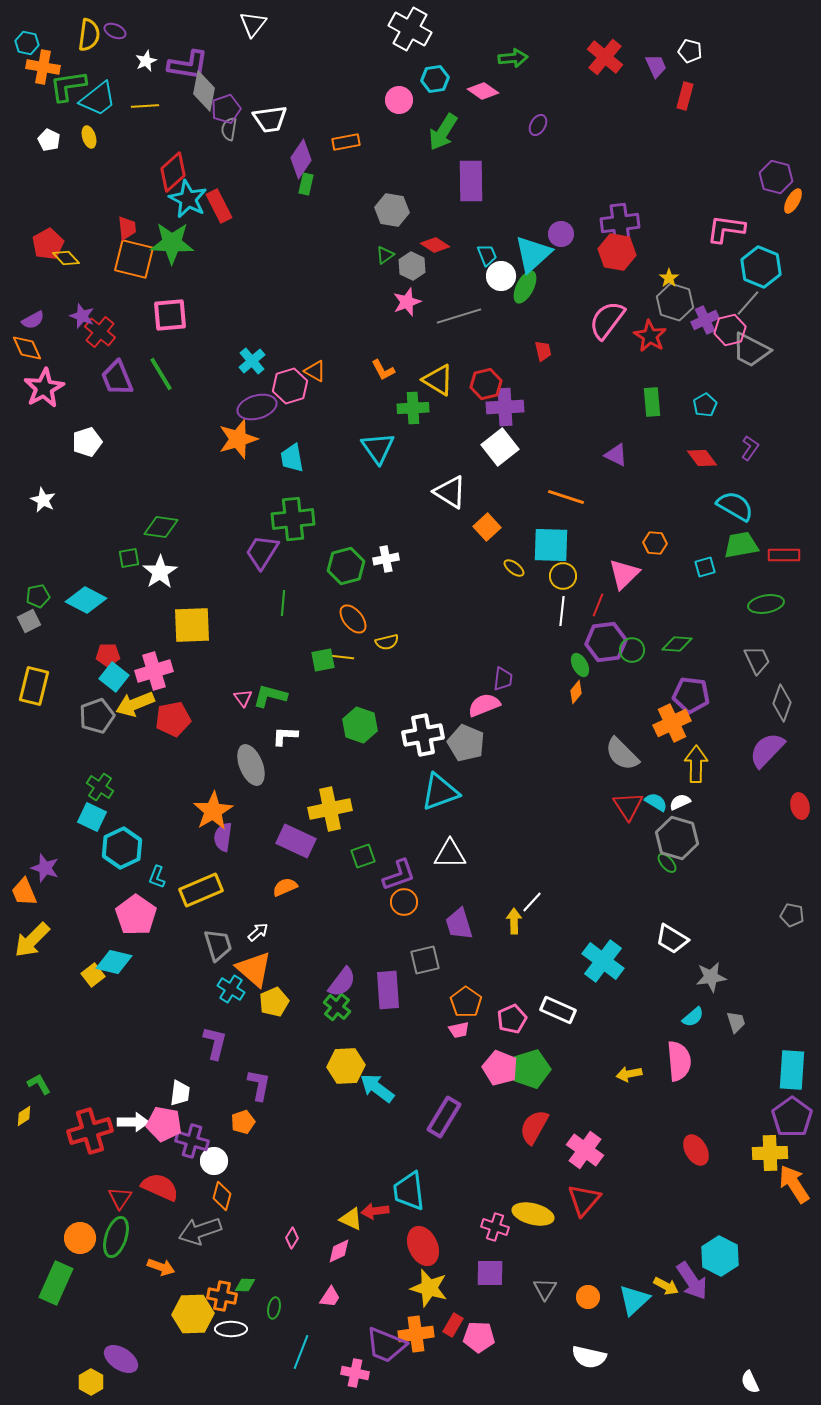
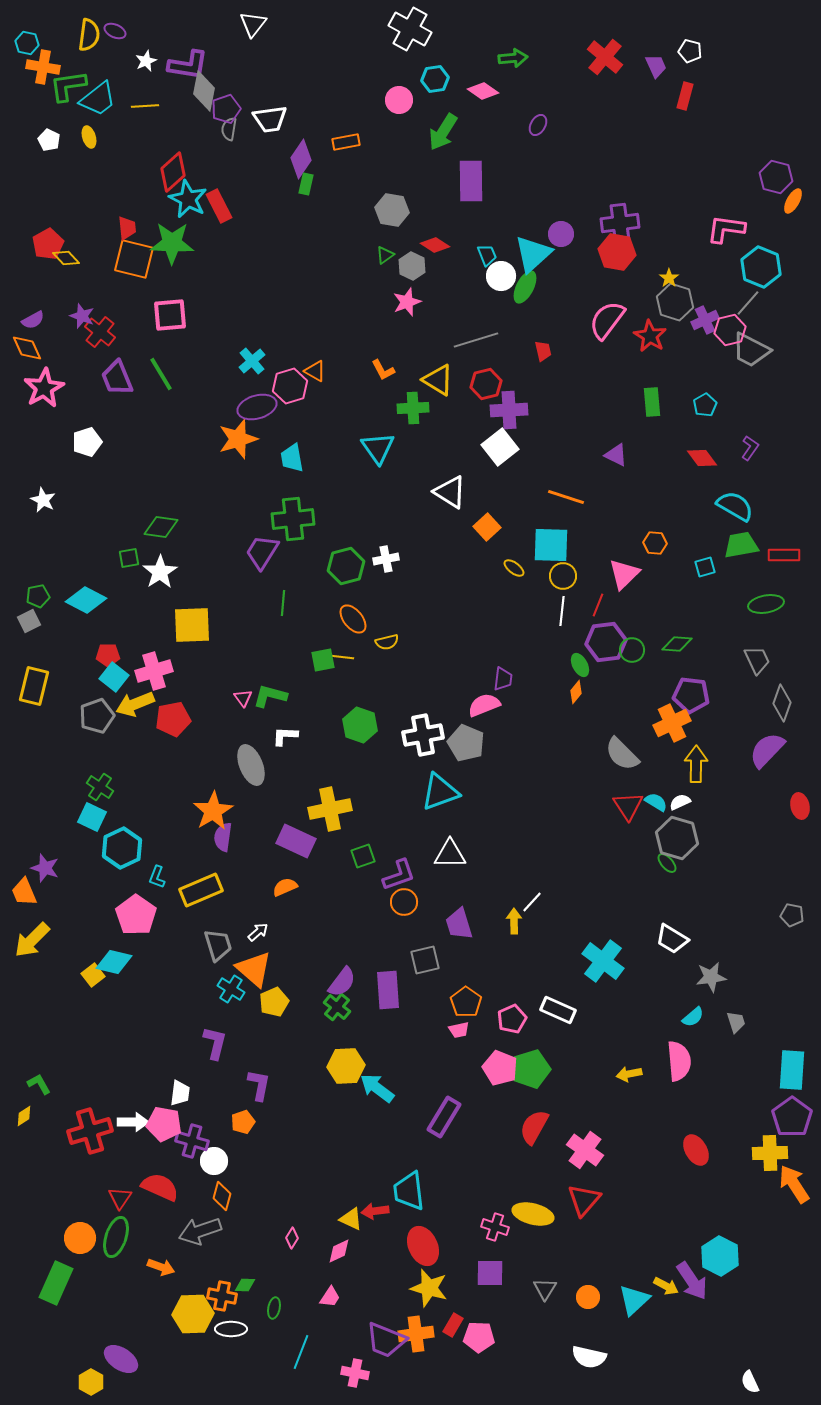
gray line at (459, 316): moved 17 px right, 24 px down
purple cross at (505, 407): moved 4 px right, 3 px down
purple trapezoid at (386, 1345): moved 5 px up
